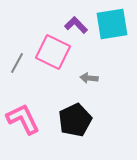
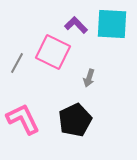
cyan square: rotated 12 degrees clockwise
gray arrow: rotated 78 degrees counterclockwise
